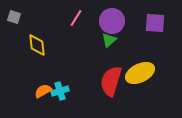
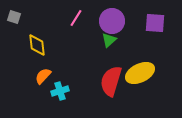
orange semicircle: moved 15 px up; rotated 18 degrees counterclockwise
